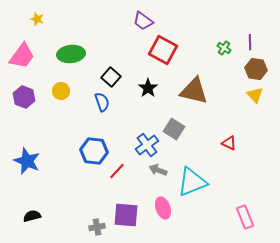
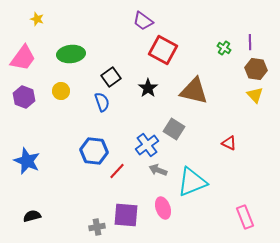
pink trapezoid: moved 1 px right, 2 px down
black square: rotated 12 degrees clockwise
